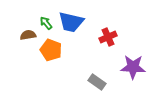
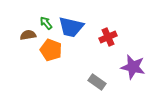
blue trapezoid: moved 5 px down
purple star: rotated 10 degrees clockwise
